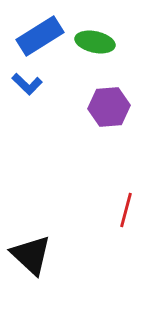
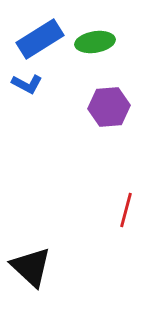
blue rectangle: moved 3 px down
green ellipse: rotated 21 degrees counterclockwise
blue L-shape: rotated 16 degrees counterclockwise
black triangle: moved 12 px down
